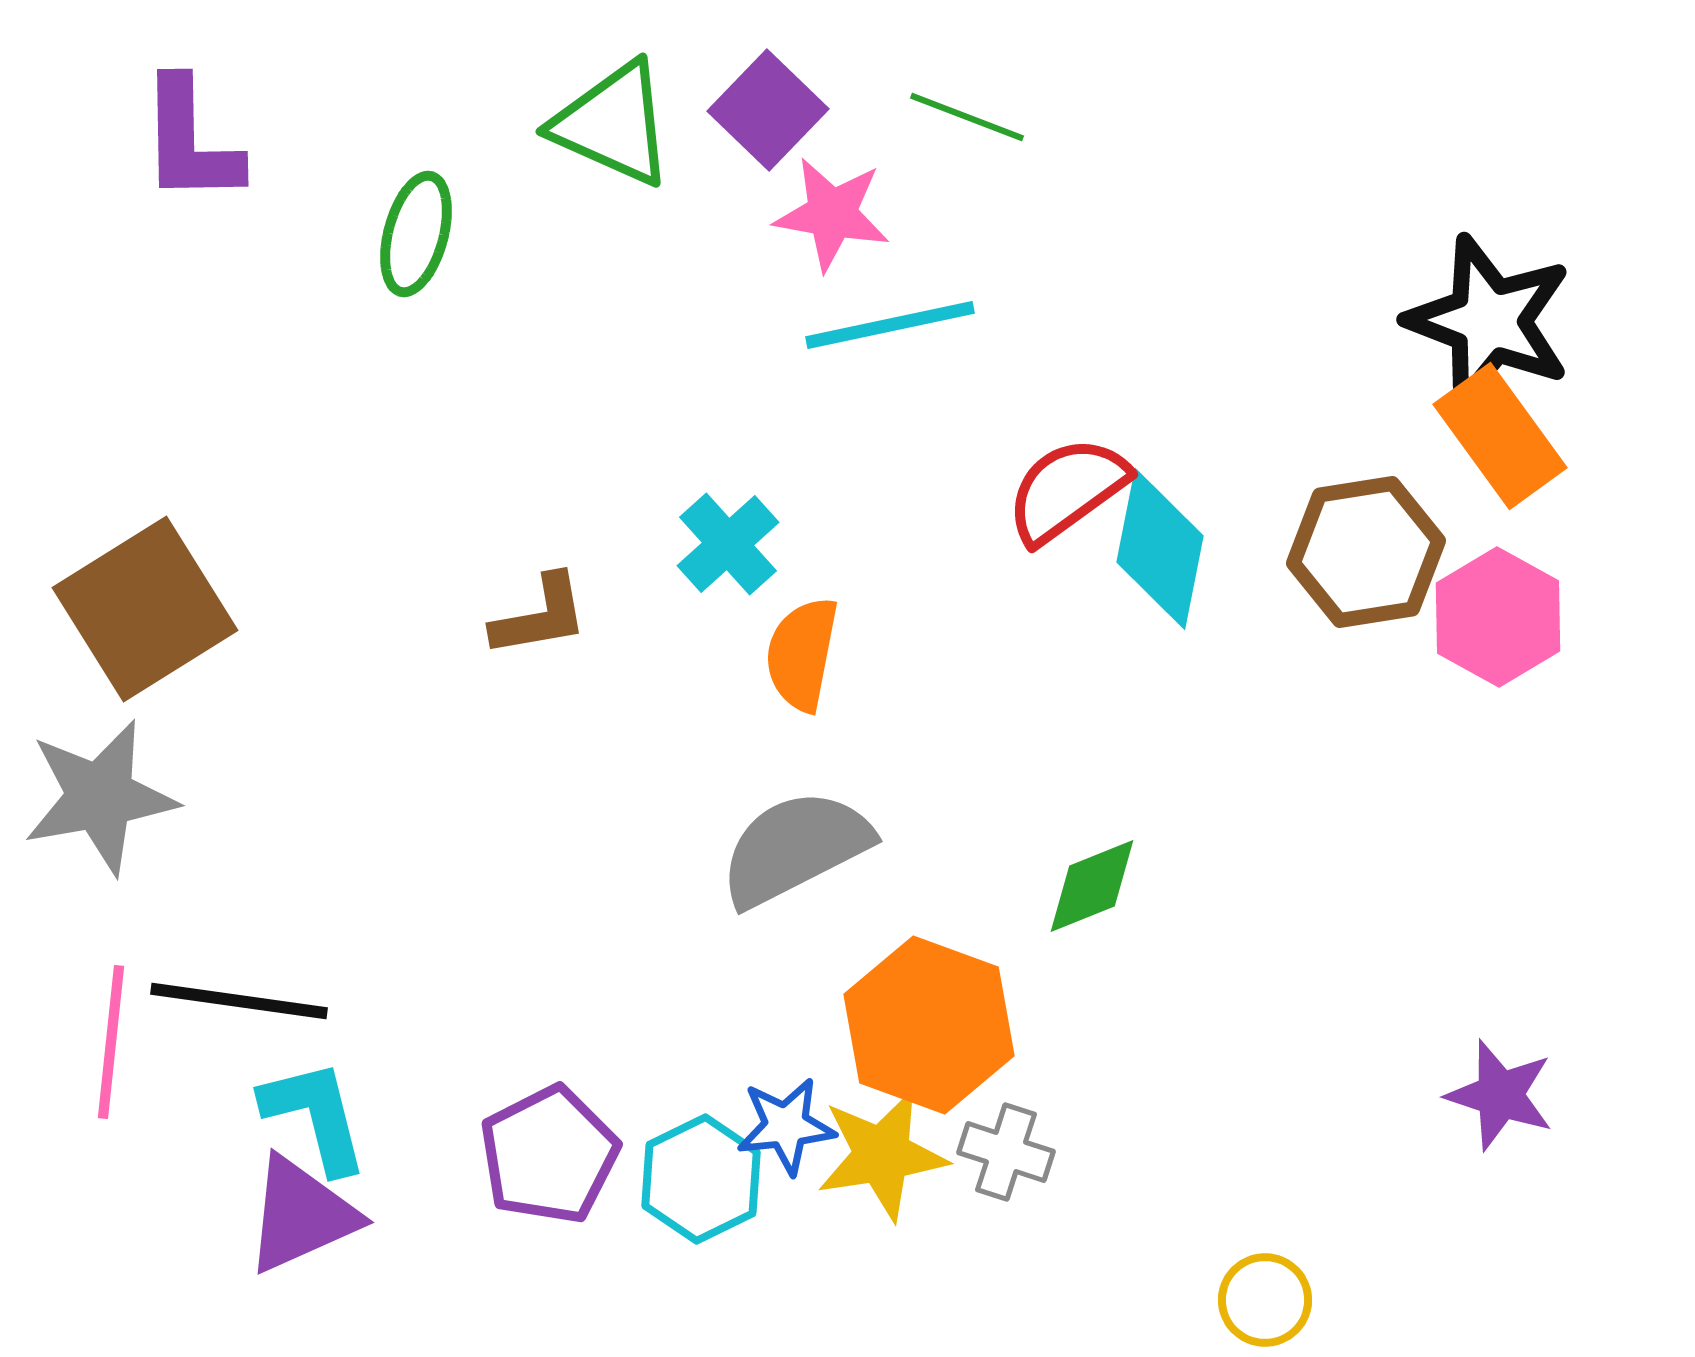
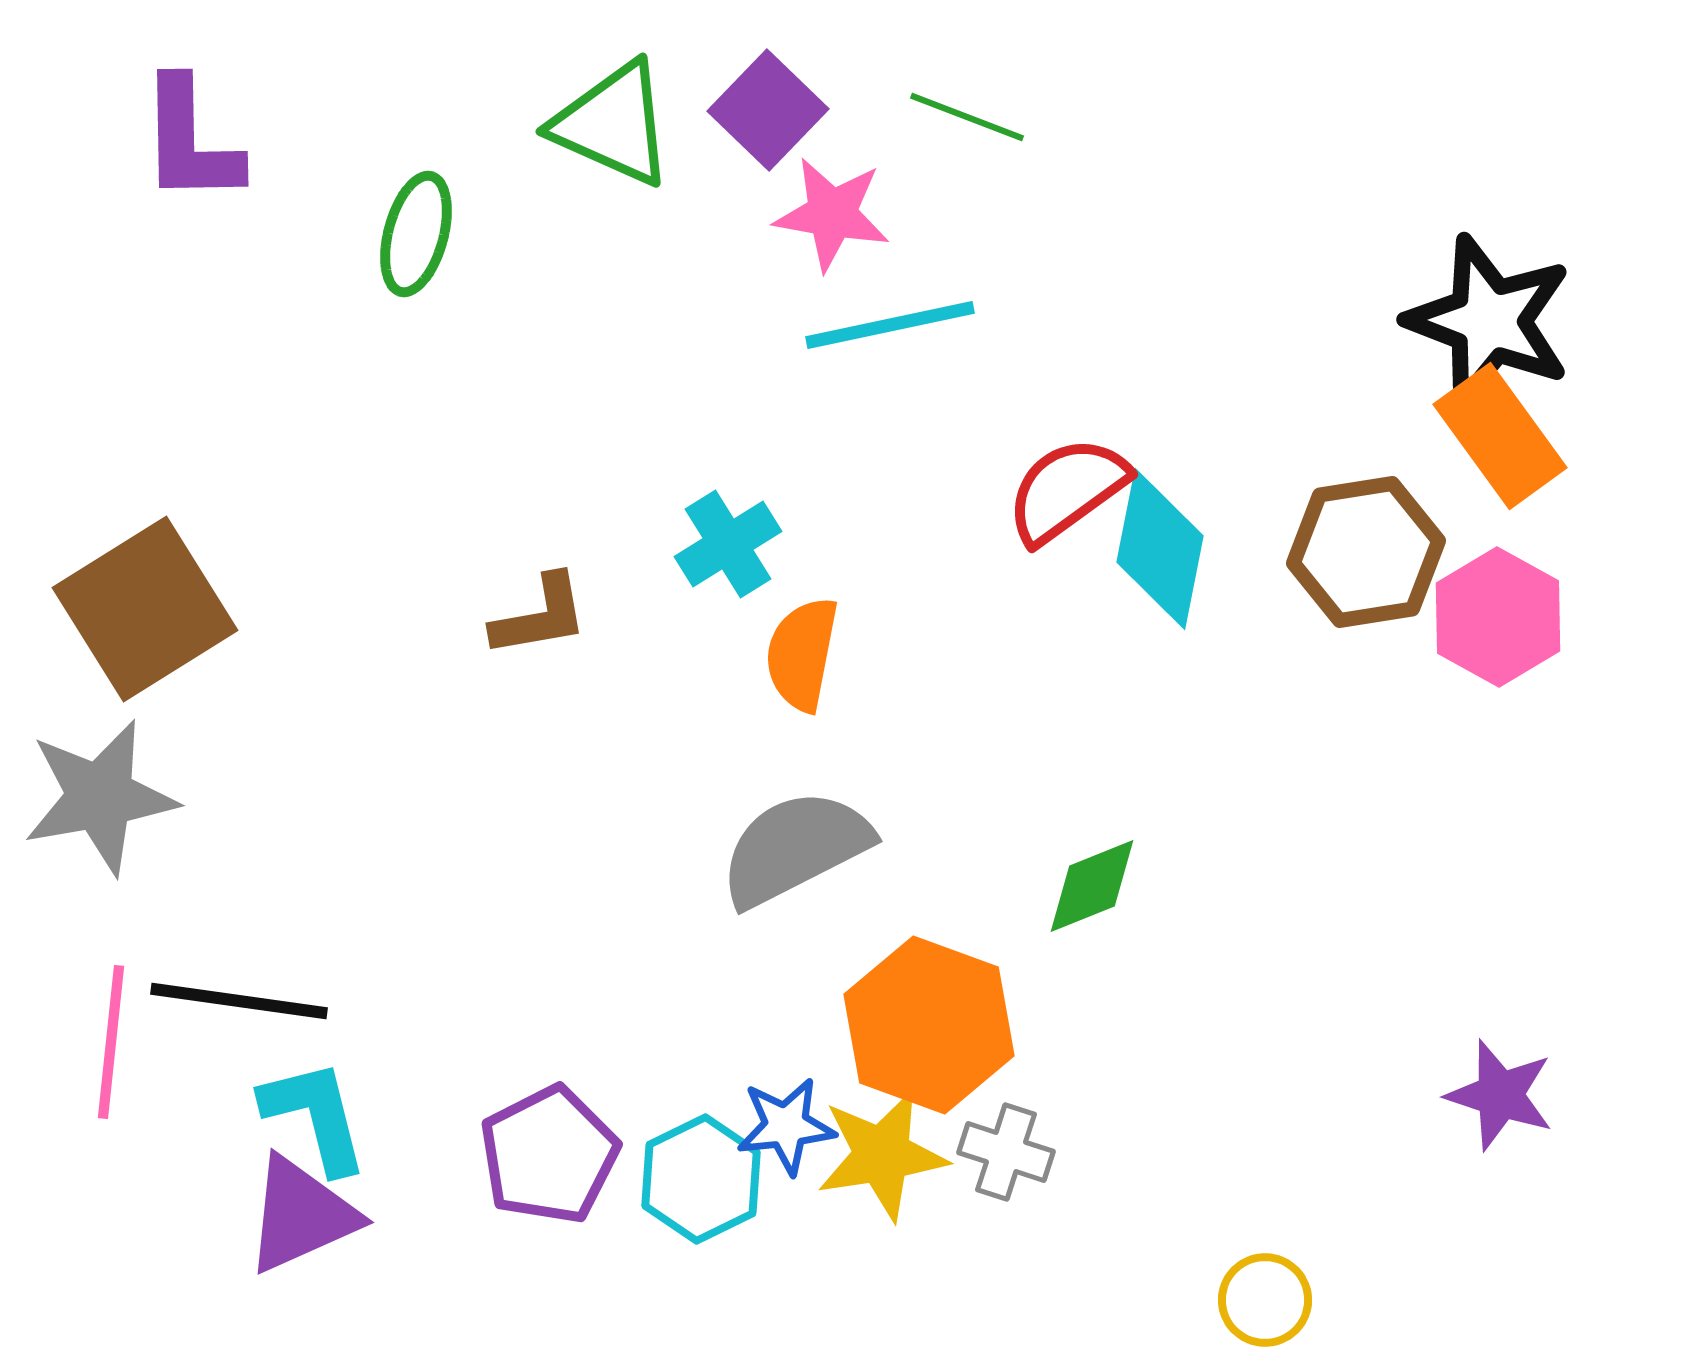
cyan cross: rotated 10 degrees clockwise
